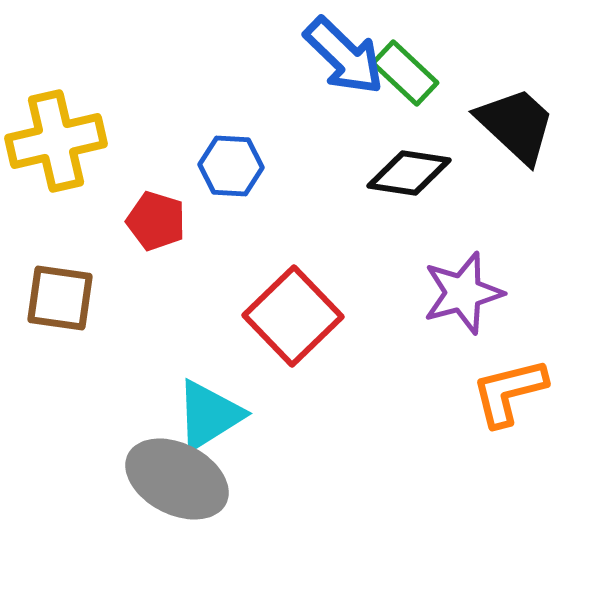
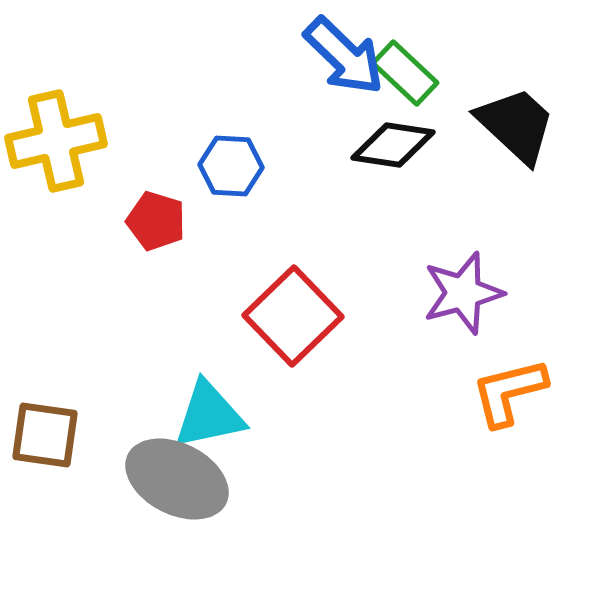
black diamond: moved 16 px left, 28 px up
brown square: moved 15 px left, 137 px down
cyan triangle: rotated 20 degrees clockwise
